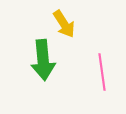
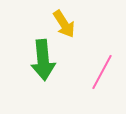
pink line: rotated 36 degrees clockwise
